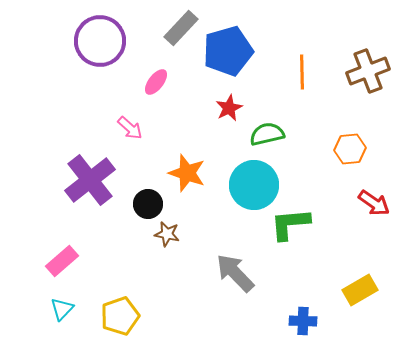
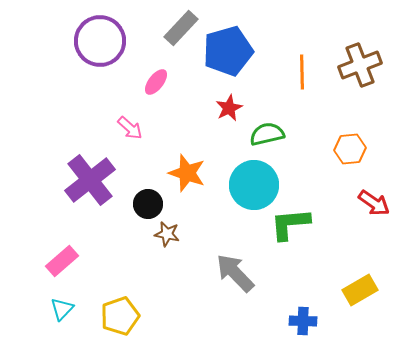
brown cross: moved 8 px left, 6 px up
